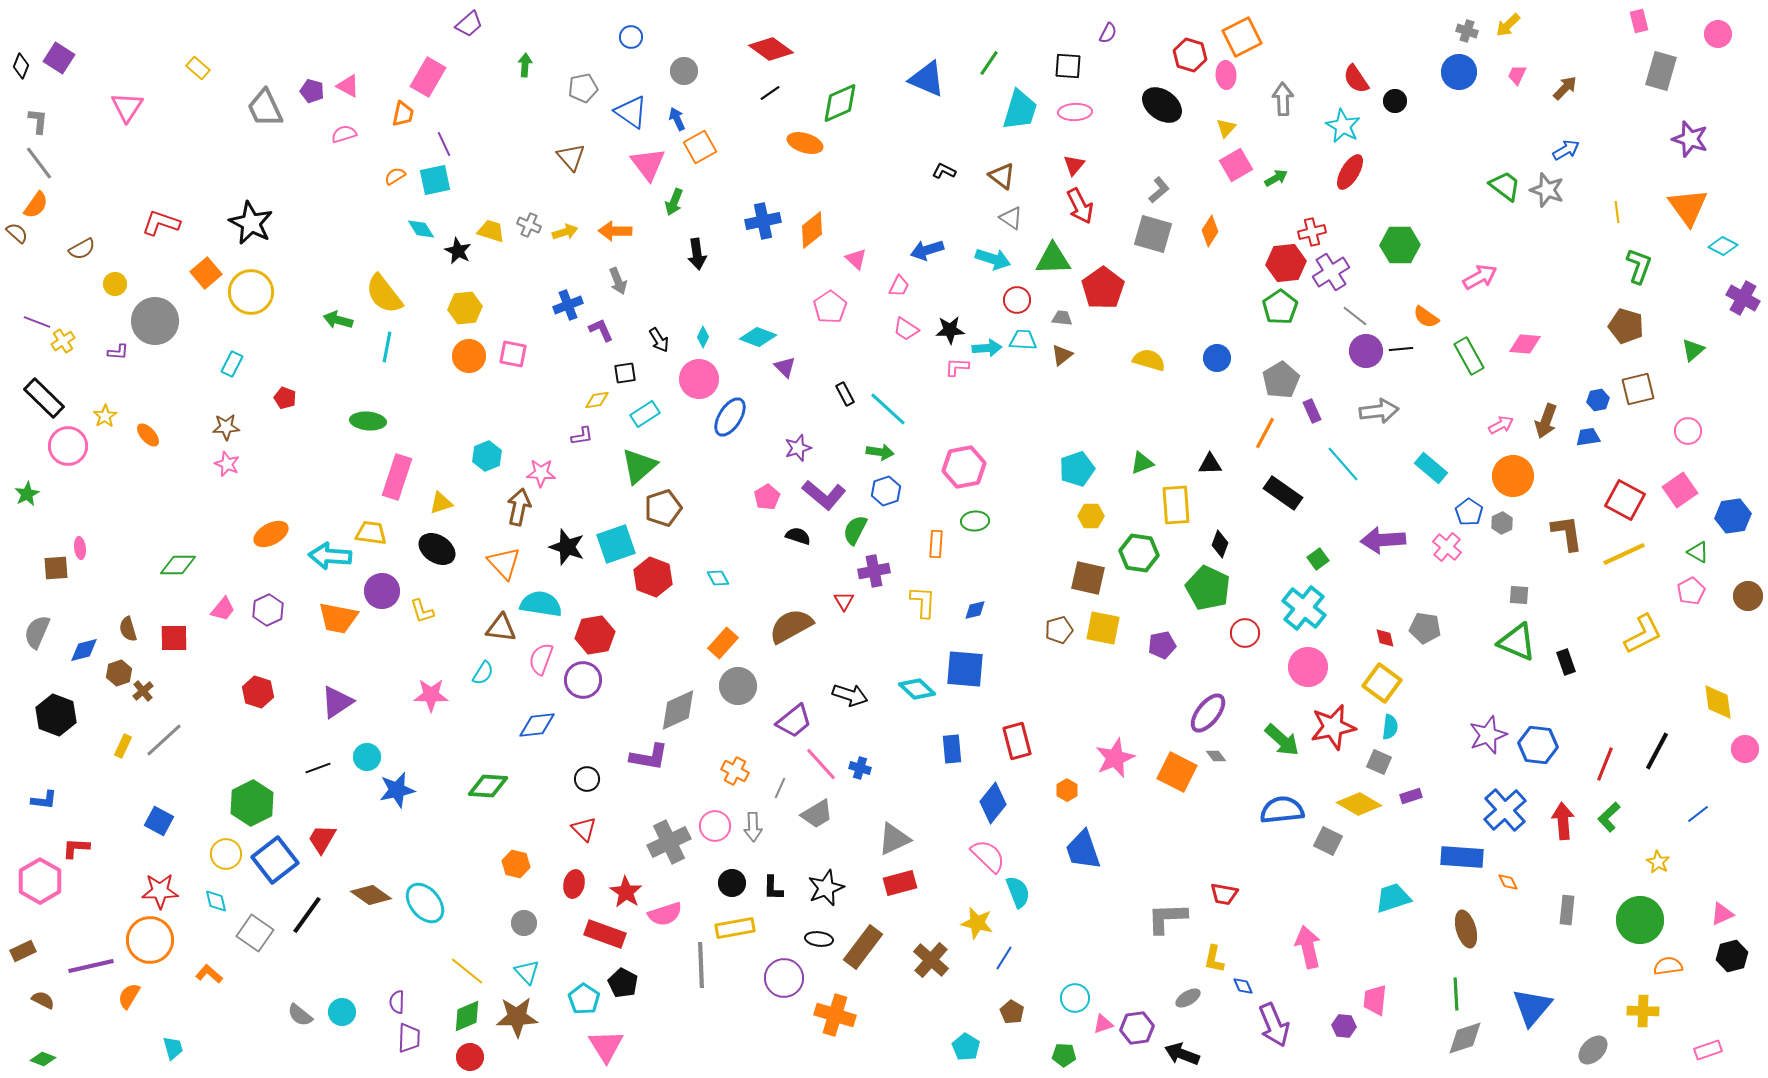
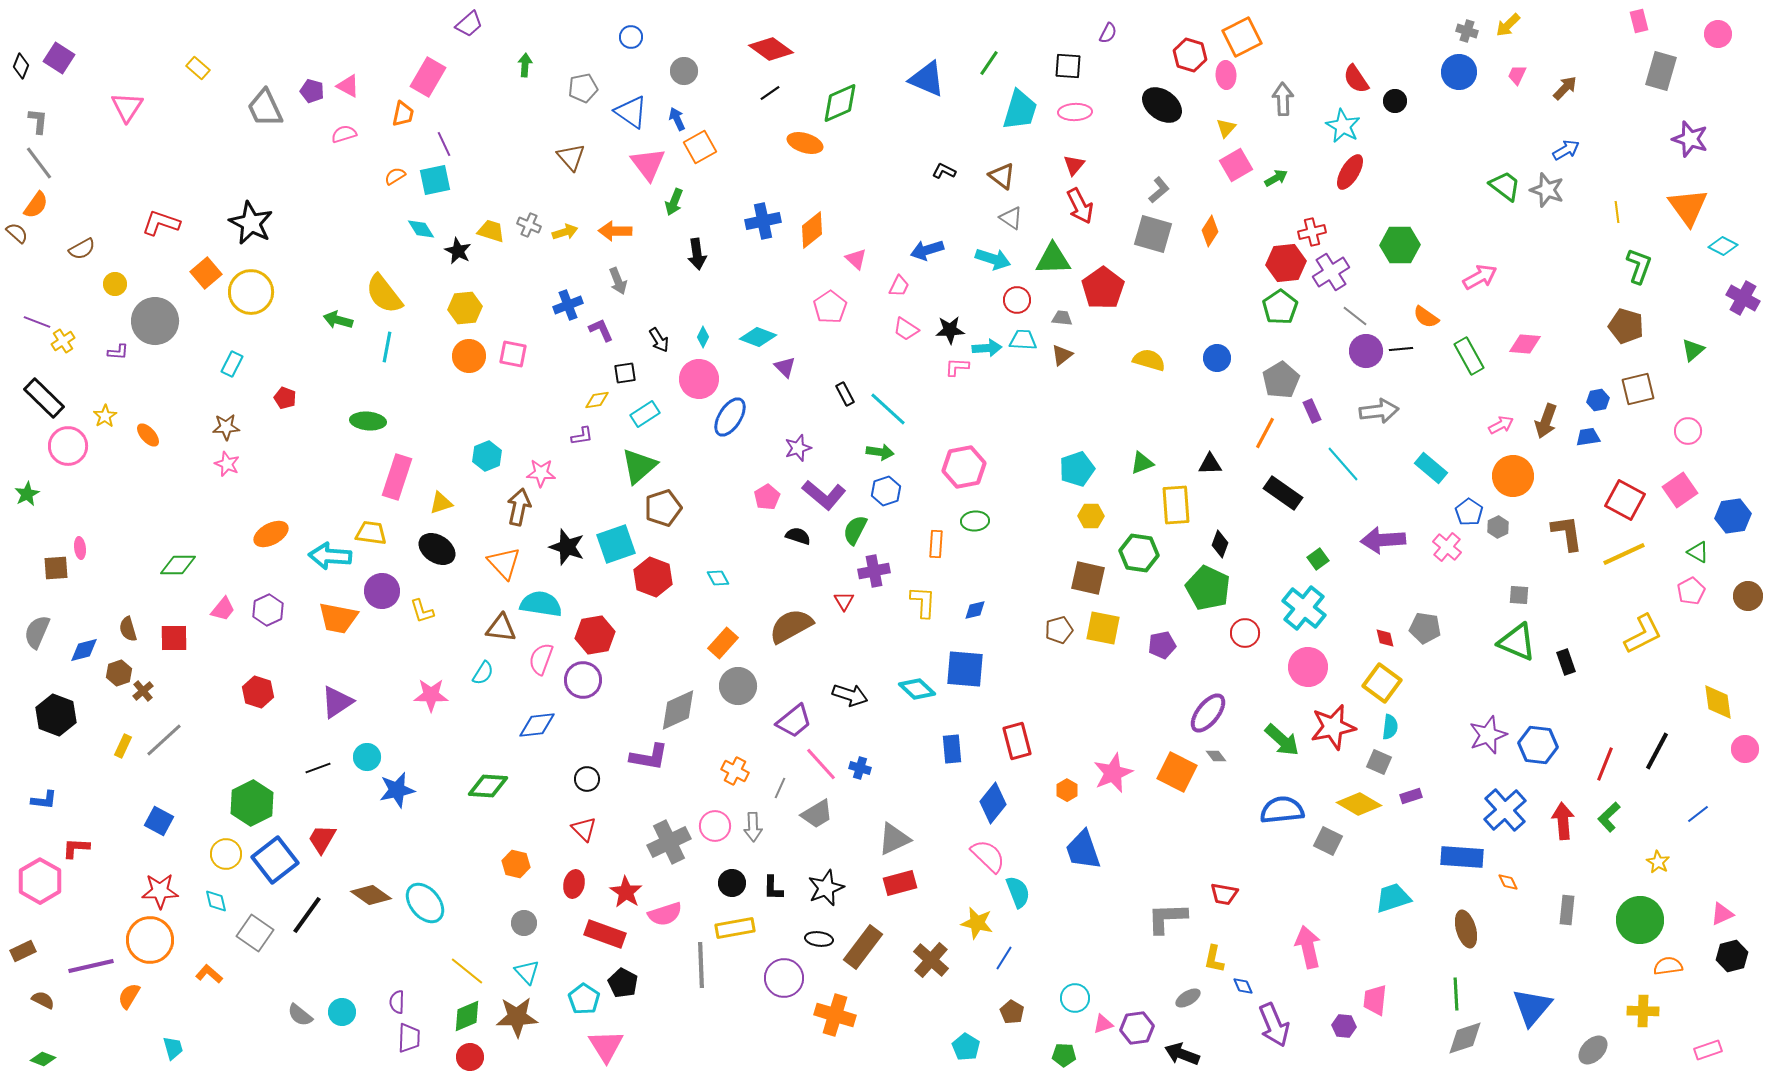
gray hexagon at (1502, 523): moved 4 px left, 4 px down
pink star at (1115, 758): moved 2 px left, 15 px down
